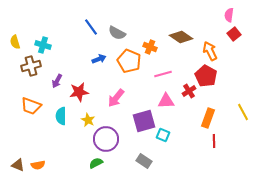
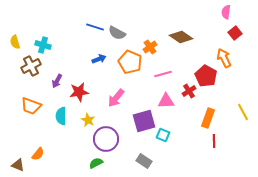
pink semicircle: moved 3 px left, 3 px up
blue line: moved 4 px right; rotated 36 degrees counterclockwise
red square: moved 1 px right, 1 px up
orange cross: rotated 32 degrees clockwise
orange arrow: moved 14 px right, 7 px down
orange pentagon: moved 1 px right, 1 px down
brown cross: rotated 12 degrees counterclockwise
orange semicircle: moved 11 px up; rotated 40 degrees counterclockwise
